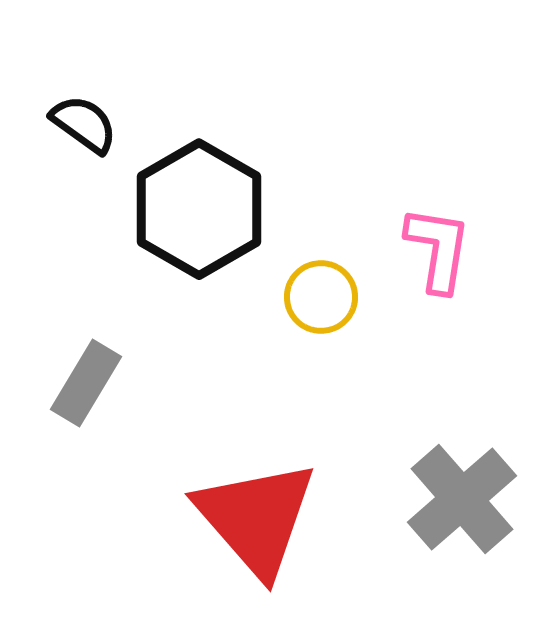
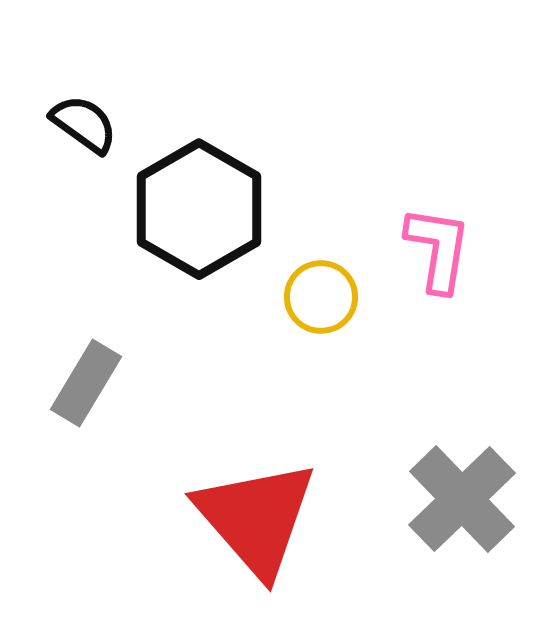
gray cross: rotated 3 degrees counterclockwise
